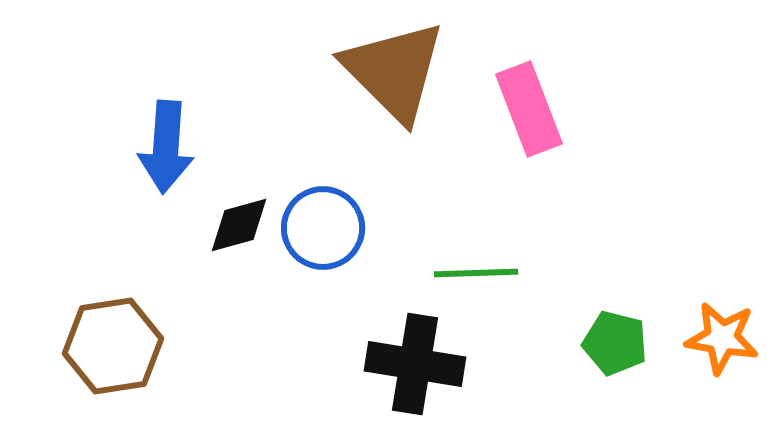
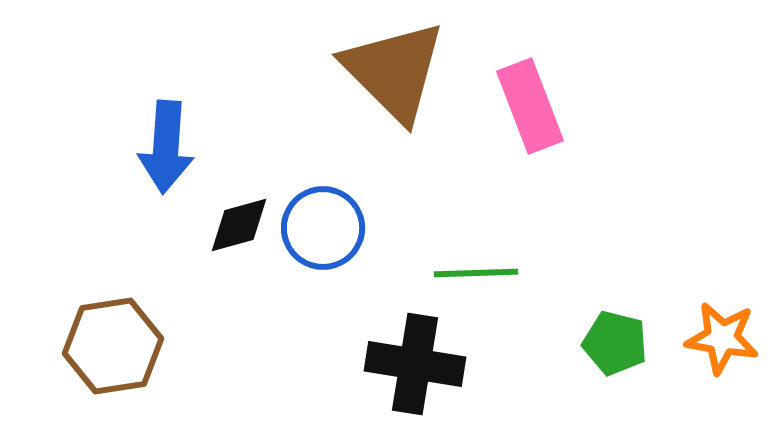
pink rectangle: moved 1 px right, 3 px up
